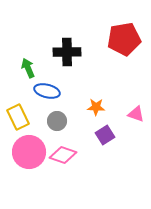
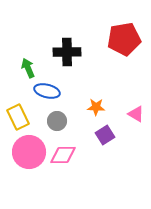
pink triangle: rotated 12 degrees clockwise
pink diamond: rotated 20 degrees counterclockwise
